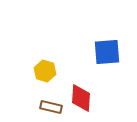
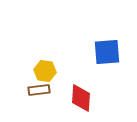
yellow hexagon: rotated 10 degrees counterclockwise
brown rectangle: moved 12 px left, 17 px up; rotated 20 degrees counterclockwise
